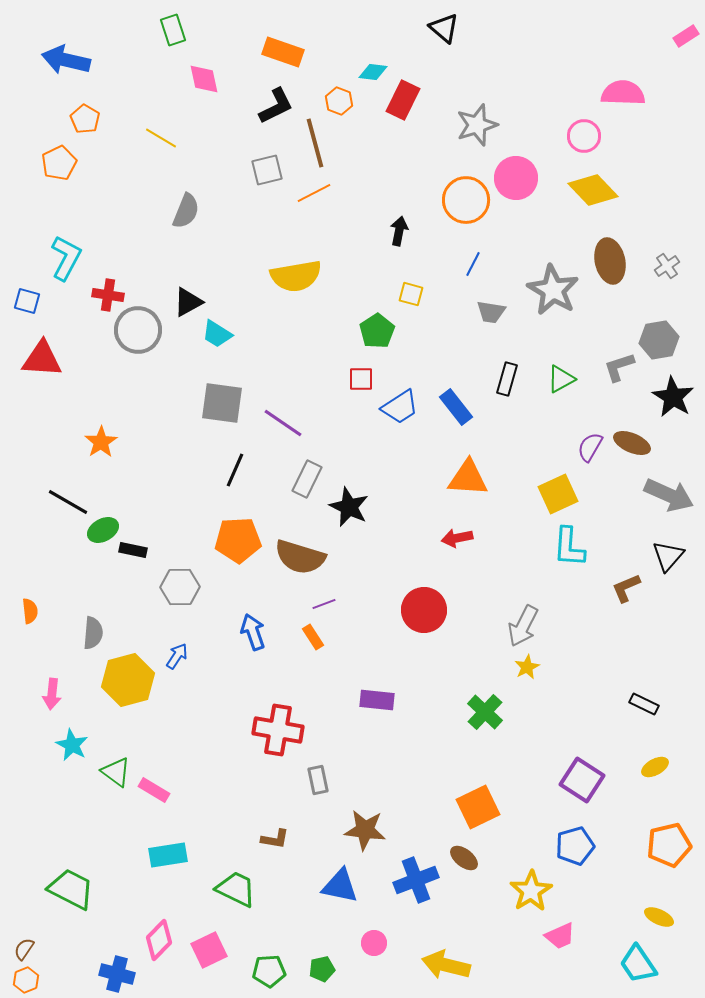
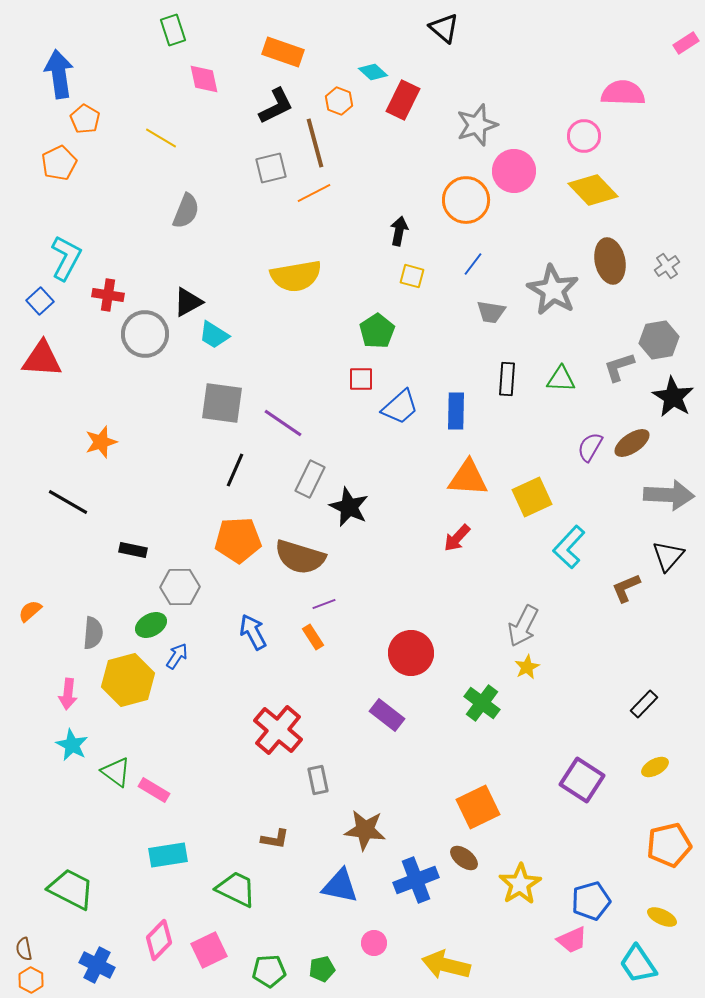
pink rectangle at (686, 36): moved 7 px down
blue arrow at (66, 60): moved 7 px left, 14 px down; rotated 69 degrees clockwise
cyan diamond at (373, 72): rotated 36 degrees clockwise
gray square at (267, 170): moved 4 px right, 2 px up
pink circle at (516, 178): moved 2 px left, 7 px up
blue line at (473, 264): rotated 10 degrees clockwise
yellow square at (411, 294): moved 1 px right, 18 px up
blue square at (27, 301): moved 13 px right; rotated 32 degrees clockwise
gray circle at (138, 330): moved 7 px right, 4 px down
cyan trapezoid at (217, 334): moved 3 px left, 1 px down
black rectangle at (507, 379): rotated 12 degrees counterclockwise
green triangle at (561, 379): rotated 32 degrees clockwise
blue trapezoid at (400, 407): rotated 9 degrees counterclockwise
blue rectangle at (456, 407): moved 4 px down; rotated 39 degrees clockwise
orange star at (101, 442): rotated 16 degrees clockwise
brown ellipse at (632, 443): rotated 57 degrees counterclockwise
gray rectangle at (307, 479): moved 3 px right
yellow square at (558, 494): moved 26 px left, 3 px down
gray arrow at (669, 495): rotated 21 degrees counterclockwise
green ellipse at (103, 530): moved 48 px right, 95 px down
red arrow at (457, 538): rotated 36 degrees counterclockwise
cyan L-shape at (569, 547): rotated 39 degrees clockwise
red circle at (424, 610): moved 13 px left, 43 px down
orange semicircle at (30, 611): rotated 125 degrees counterclockwise
blue arrow at (253, 632): rotated 9 degrees counterclockwise
pink arrow at (52, 694): moved 16 px right
purple rectangle at (377, 700): moved 10 px right, 15 px down; rotated 32 degrees clockwise
black rectangle at (644, 704): rotated 72 degrees counterclockwise
green cross at (485, 712): moved 3 px left, 9 px up; rotated 6 degrees counterclockwise
red cross at (278, 730): rotated 30 degrees clockwise
blue pentagon at (575, 846): moved 16 px right, 55 px down
yellow star at (531, 891): moved 11 px left, 7 px up
yellow ellipse at (659, 917): moved 3 px right
pink trapezoid at (560, 936): moved 12 px right, 4 px down
brown semicircle at (24, 949): rotated 45 degrees counterclockwise
blue cross at (117, 974): moved 20 px left, 9 px up; rotated 12 degrees clockwise
orange hexagon at (26, 980): moved 5 px right; rotated 10 degrees counterclockwise
